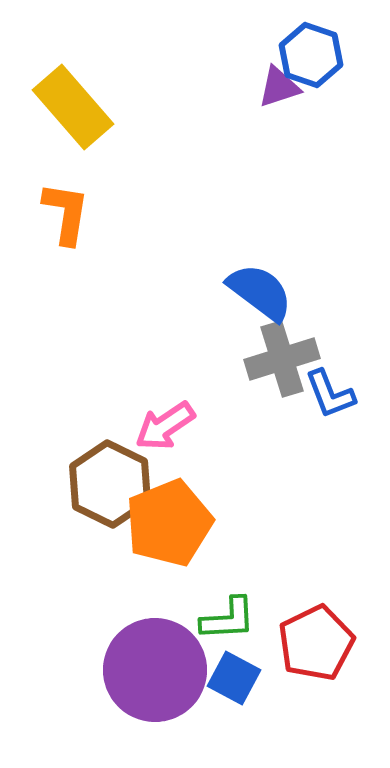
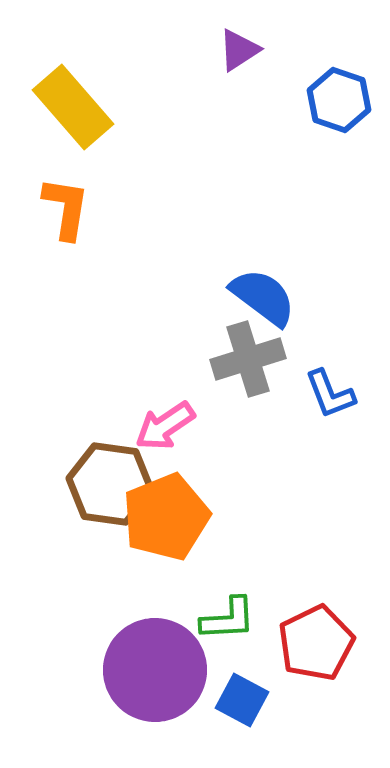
blue hexagon: moved 28 px right, 45 px down
purple triangle: moved 40 px left, 37 px up; rotated 15 degrees counterclockwise
orange L-shape: moved 5 px up
blue semicircle: moved 3 px right, 5 px down
gray cross: moved 34 px left
brown hexagon: rotated 18 degrees counterclockwise
orange pentagon: moved 3 px left, 6 px up
blue square: moved 8 px right, 22 px down
